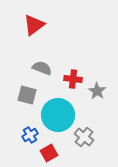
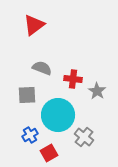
gray square: rotated 18 degrees counterclockwise
